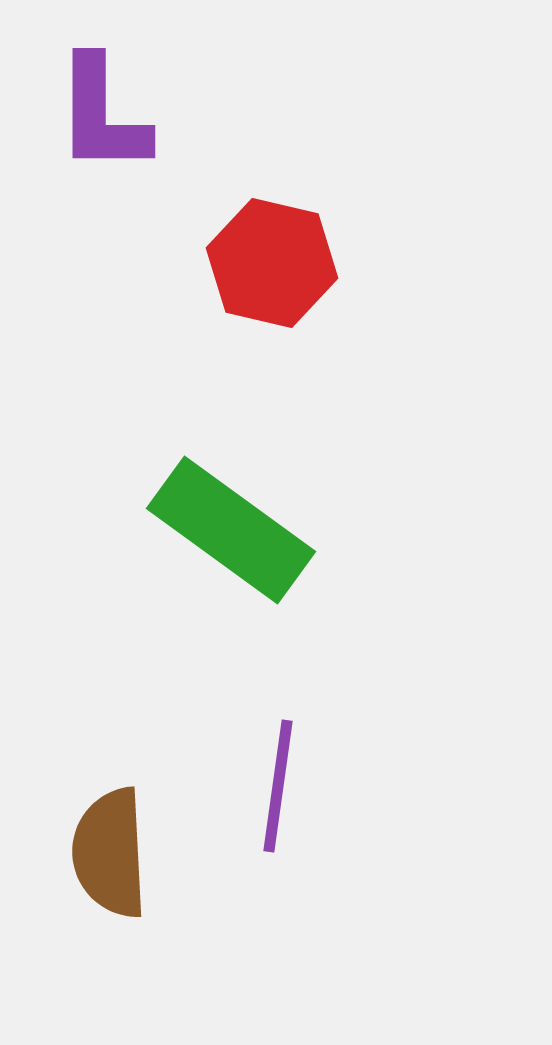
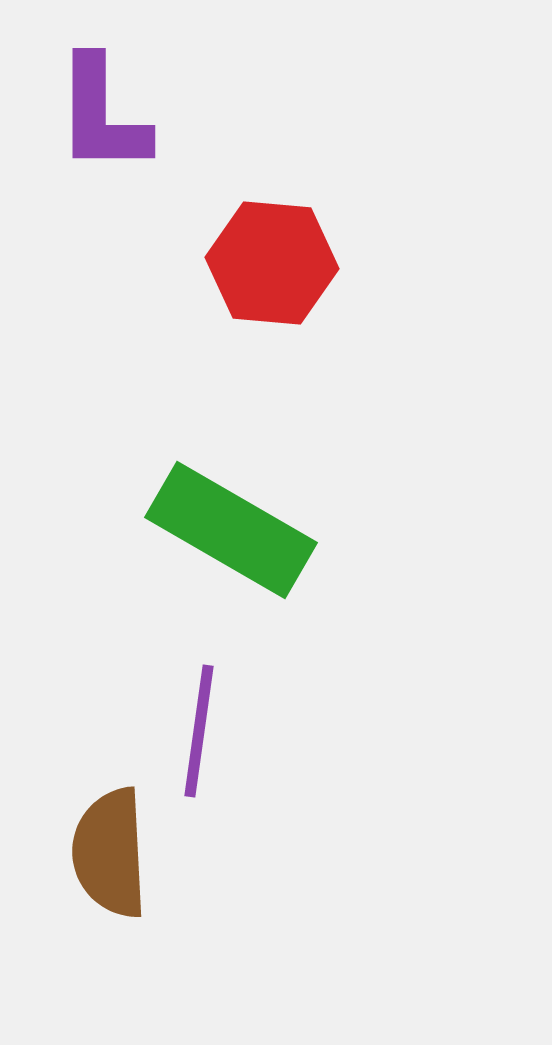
red hexagon: rotated 8 degrees counterclockwise
green rectangle: rotated 6 degrees counterclockwise
purple line: moved 79 px left, 55 px up
